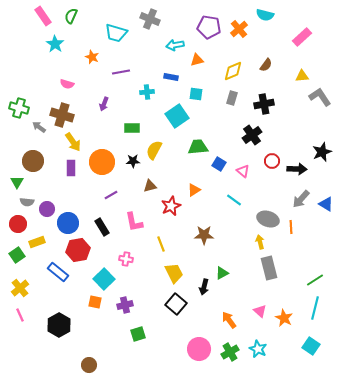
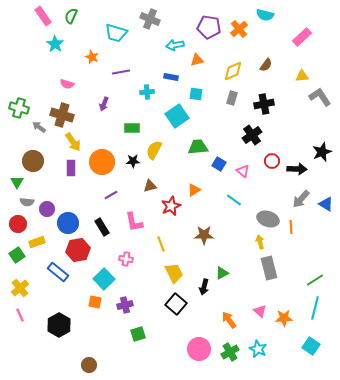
orange star at (284, 318): rotated 30 degrees counterclockwise
